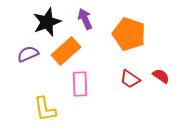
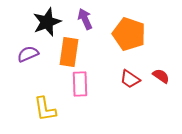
orange rectangle: moved 3 px right, 1 px down; rotated 40 degrees counterclockwise
